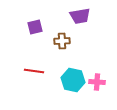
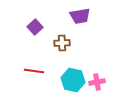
purple square: rotated 28 degrees counterclockwise
brown cross: moved 2 px down
pink cross: rotated 14 degrees counterclockwise
